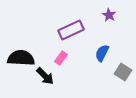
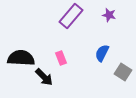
purple star: rotated 16 degrees counterclockwise
purple rectangle: moved 14 px up; rotated 25 degrees counterclockwise
pink rectangle: rotated 56 degrees counterclockwise
black arrow: moved 1 px left, 1 px down
